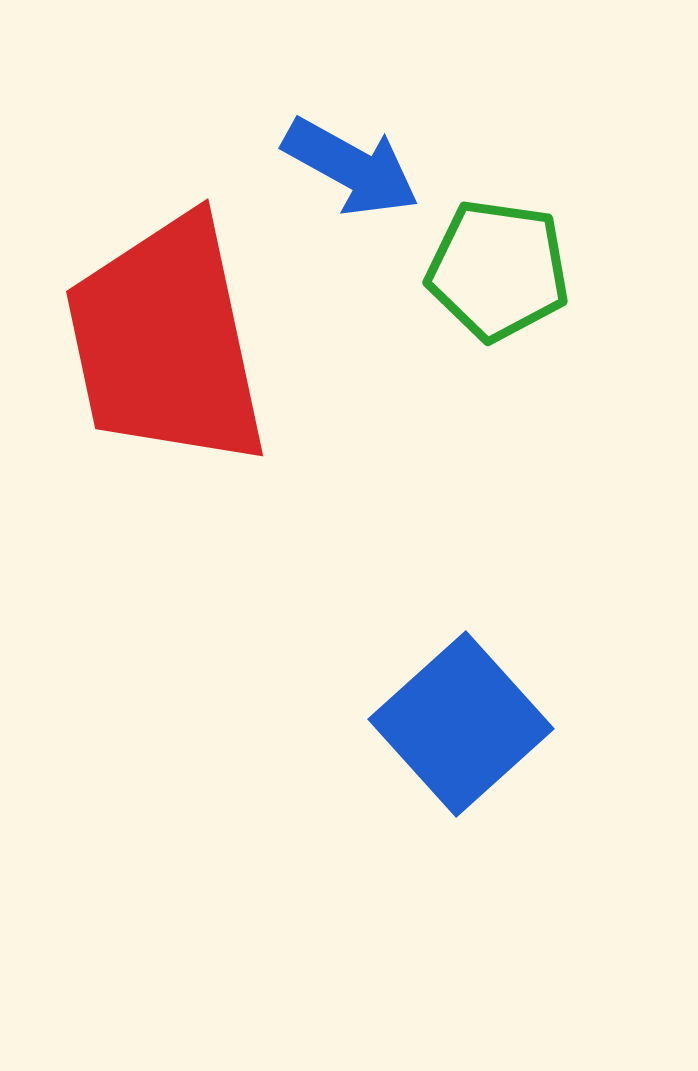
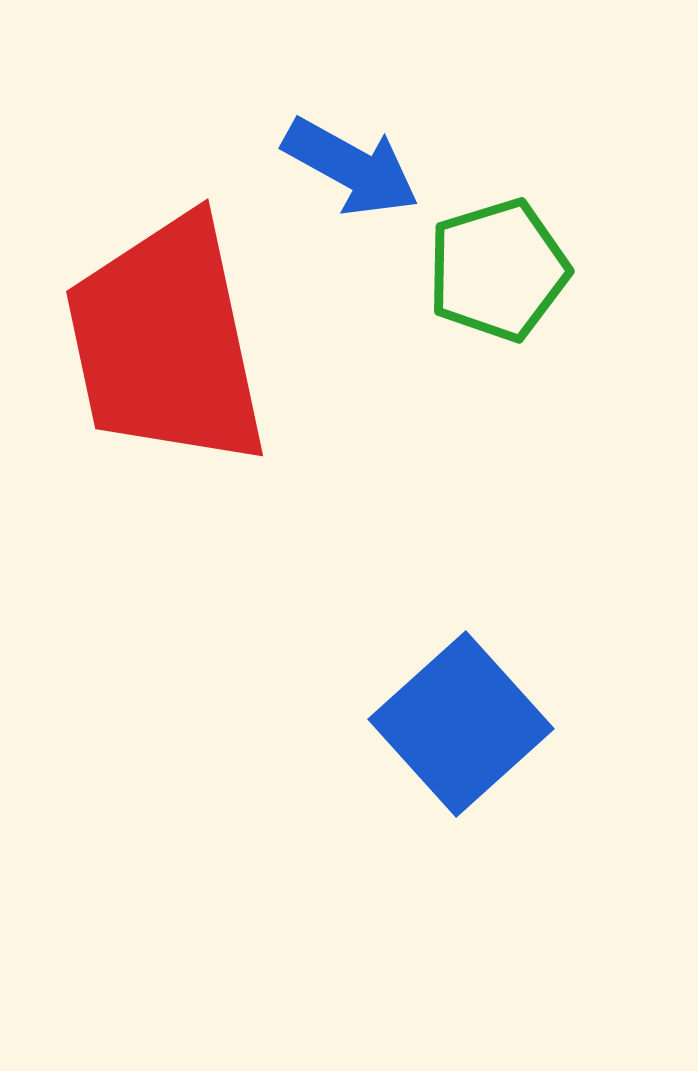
green pentagon: rotated 25 degrees counterclockwise
